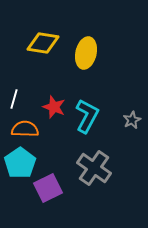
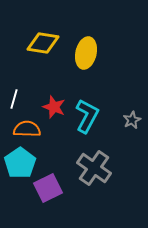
orange semicircle: moved 2 px right
